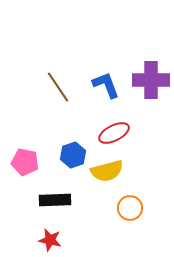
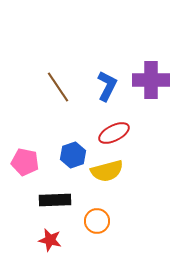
blue L-shape: moved 1 px right, 1 px down; rotated 48 degrees clockwise
orange circle: moved 33 px left, 13 px down
